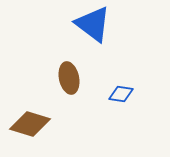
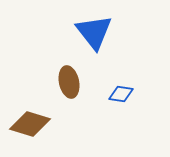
blue triangle: moved 1 px right, 8 px down; rotated 15 degrees clockwise
brown ellipse: moved 4 px down
